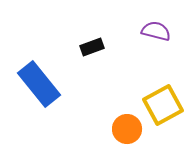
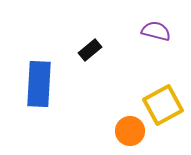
black rectangle: moved 2 px left, 3 px down; rotated 20 degrees counterclockwise
blue rectangle: rotated 42 degrees clockwise
orange circle: moved 3 px right, 2 px down
